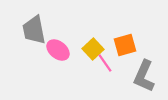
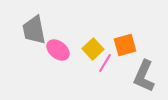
pink line: rotated 66 degrees clockwise
